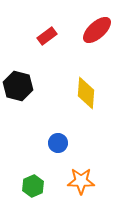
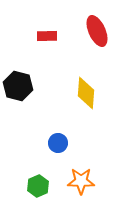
red ellipse: moved 1 px down; rotated 72 degrees counterclockwise
red rectangle: rotated 36 degrees clockwise
green hexagon: moved 5 px right
